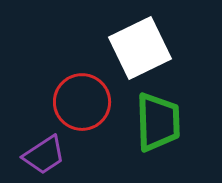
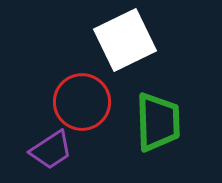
white square: moved 15 px left, 8 px up
purple trapezoid: moved 7 px right, 5 px up
